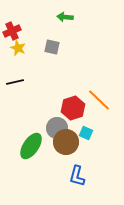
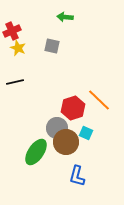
gray square: moved 1 px up
green ellipse: moved 5 px right, 6 px down
